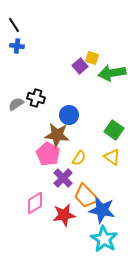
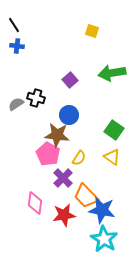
yellow square: moved 27 px up
purple square: moved 10 px left, 14 px down
pink diamond: rotated 50 degrees counterclockwise
